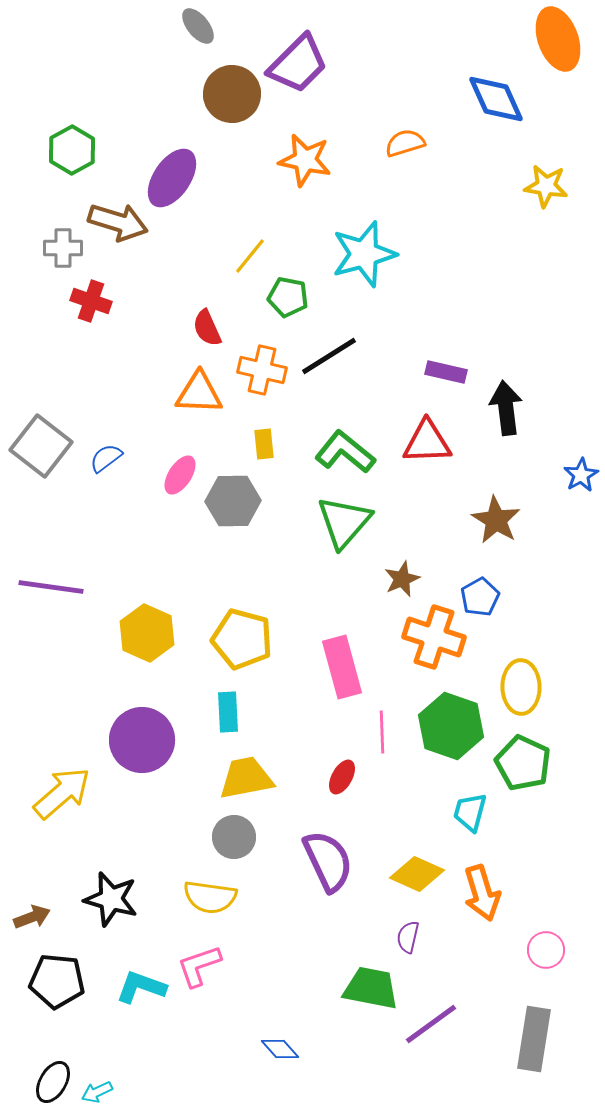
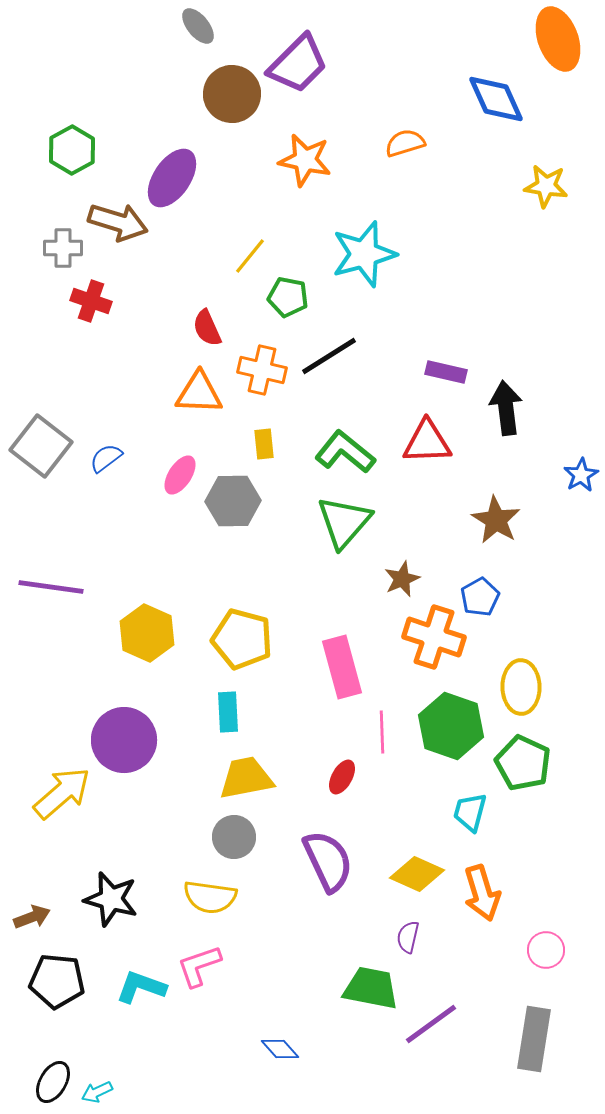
purple circle at (142, 740): moved 18 px left
